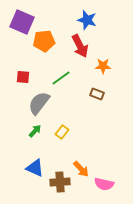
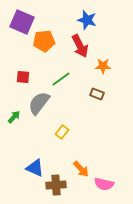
green line: moved 1 px down
green arrow: moved 21 px left, 14 px up
brown cross: moved 4 px left, 3 px down
